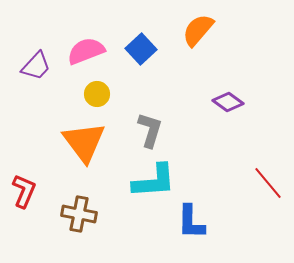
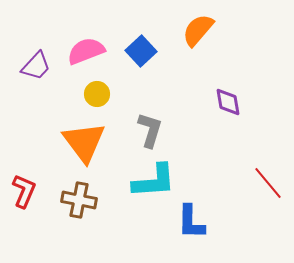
blue square: moved 2 px down
purple diamond: rotated 44 degrees clockwise
brown cross: moved 14 px up
